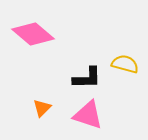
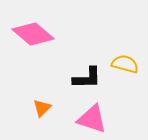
pink triangle: moved 4 px right, 4 px down
